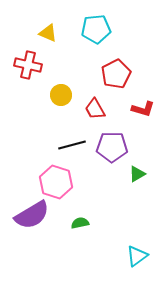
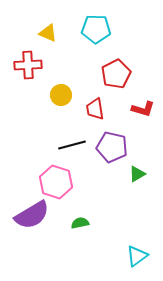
cyan pentagon: rotated 8 degrees clockwise
red cross: rotated 16 degrees counterclockwise
red trapezoid: rotated 20 degrees clockwise
purple pentagon: rotated 12 degrees clockwise
